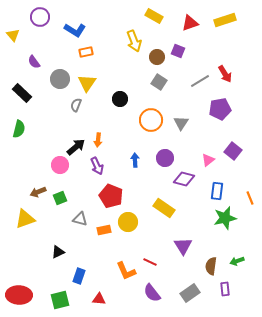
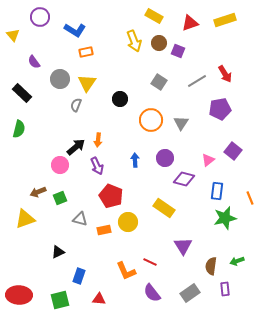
brown circle at (157, 57): moved 2 px right, 14 px up
gray line at (200, 81): moved 3 px left
